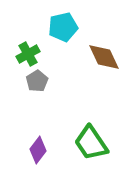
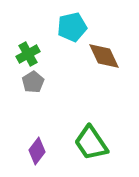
cyan pentagon: moved 9 px right
brown diamond: moved 1 px up
gray pentagon: moved 4 px left, 1 px down
purple diamond: moved 1 px left, 1 px down
